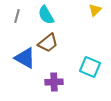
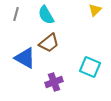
gray line: moved 1 px left, 2 px up
brown trapezoid: moved 1 px right
purple cross: rotated 18 degrees counterclockwise
